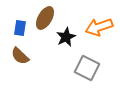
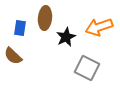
brown ellipse: rotated 25 degrees counterclockwise
brown semicircle: moved 7 px left
